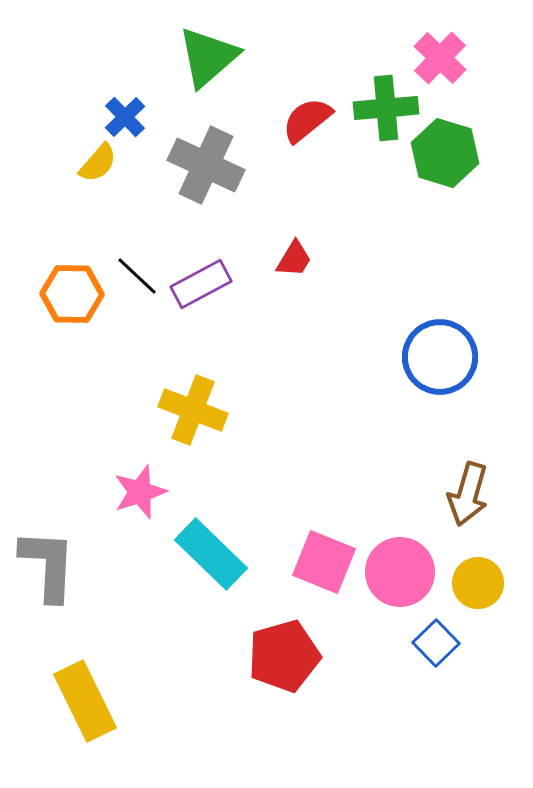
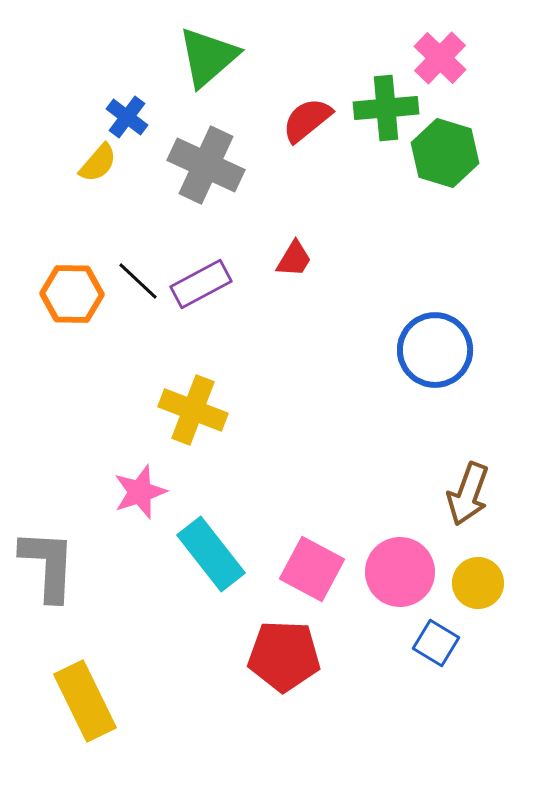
blue cross: moved 2 px right; rotated 9 degrees counterclockwise
black line: moved 1 px right, 5 px down
blue circle: moved 5 px left, 7 px up
brown arrow: rotated 4 degrees clockwise
cyan rectangle: rotated 8 degrees clockwise
pink square: moved 12 px left, 7 px down; rotated 6 degrees clockwise
blue square: rotated 15 degrees counterclockwise
red pentagon: rotated 18 degrees clockwise
